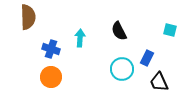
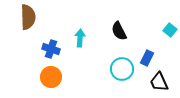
cyan square: rotated 24 degrees clockwise
